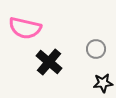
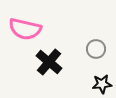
pink semicircle: moved 1 px down
black star: moved 1 px left, 1 px down
